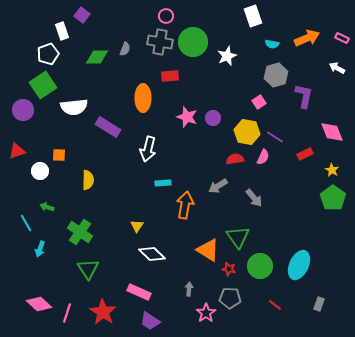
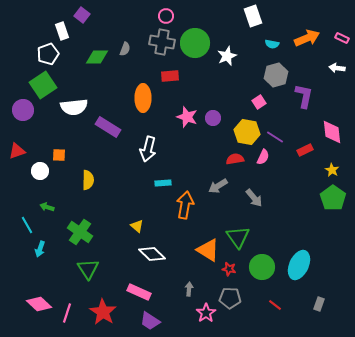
gray cross at (160, 42): moved 2 px right
green circle at (193, 42): moved 2 px right, 1 px down
white arrow at (337, 68): rotated 21 degrees counterclockwise
pink diamond at (332, 132): rotated 15 degrees clockwise
red rectangle at (305, 154): moved 4 px up
cyan line at (26, 223): moved 1 px right, 2 px down
yellow triangle at (137, 226): rotated 24 degrees counterclockwise
green circle at (260, 266): moved 2 px right, 1 px down
